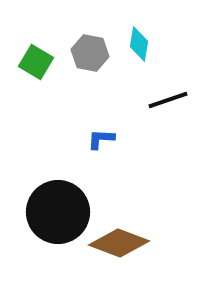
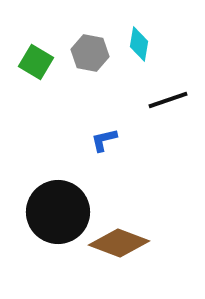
blue L-shape: moved 3 px right, 1 px down; rotated 16 degrees counterclockwise
